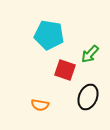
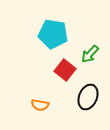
cyan pentagon: moved 4 px right, 1 px up
red square: rotated 20 degrees clockwise
